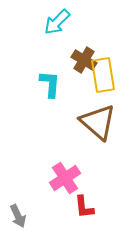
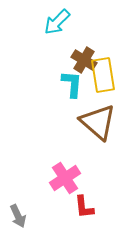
cyan L-shape: moved 22 px right
